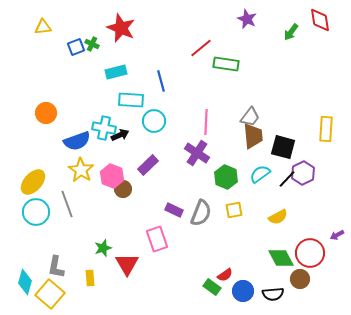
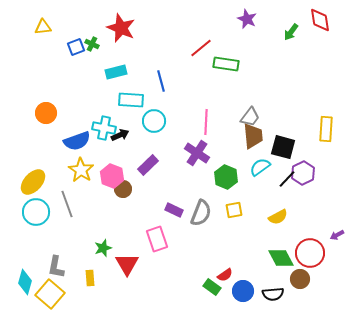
cyan semicircle at (260, 174): moved 7 px up
